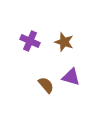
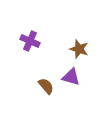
brown star: moved 15 px right, 7 px down
brown semicircle: moved 1 px down
